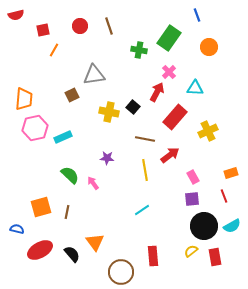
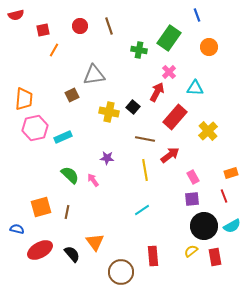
yellow cross at (208, 131): rotated 18 degrees counterclockwise
pink arrow at (93, 183): moved 3 px up
